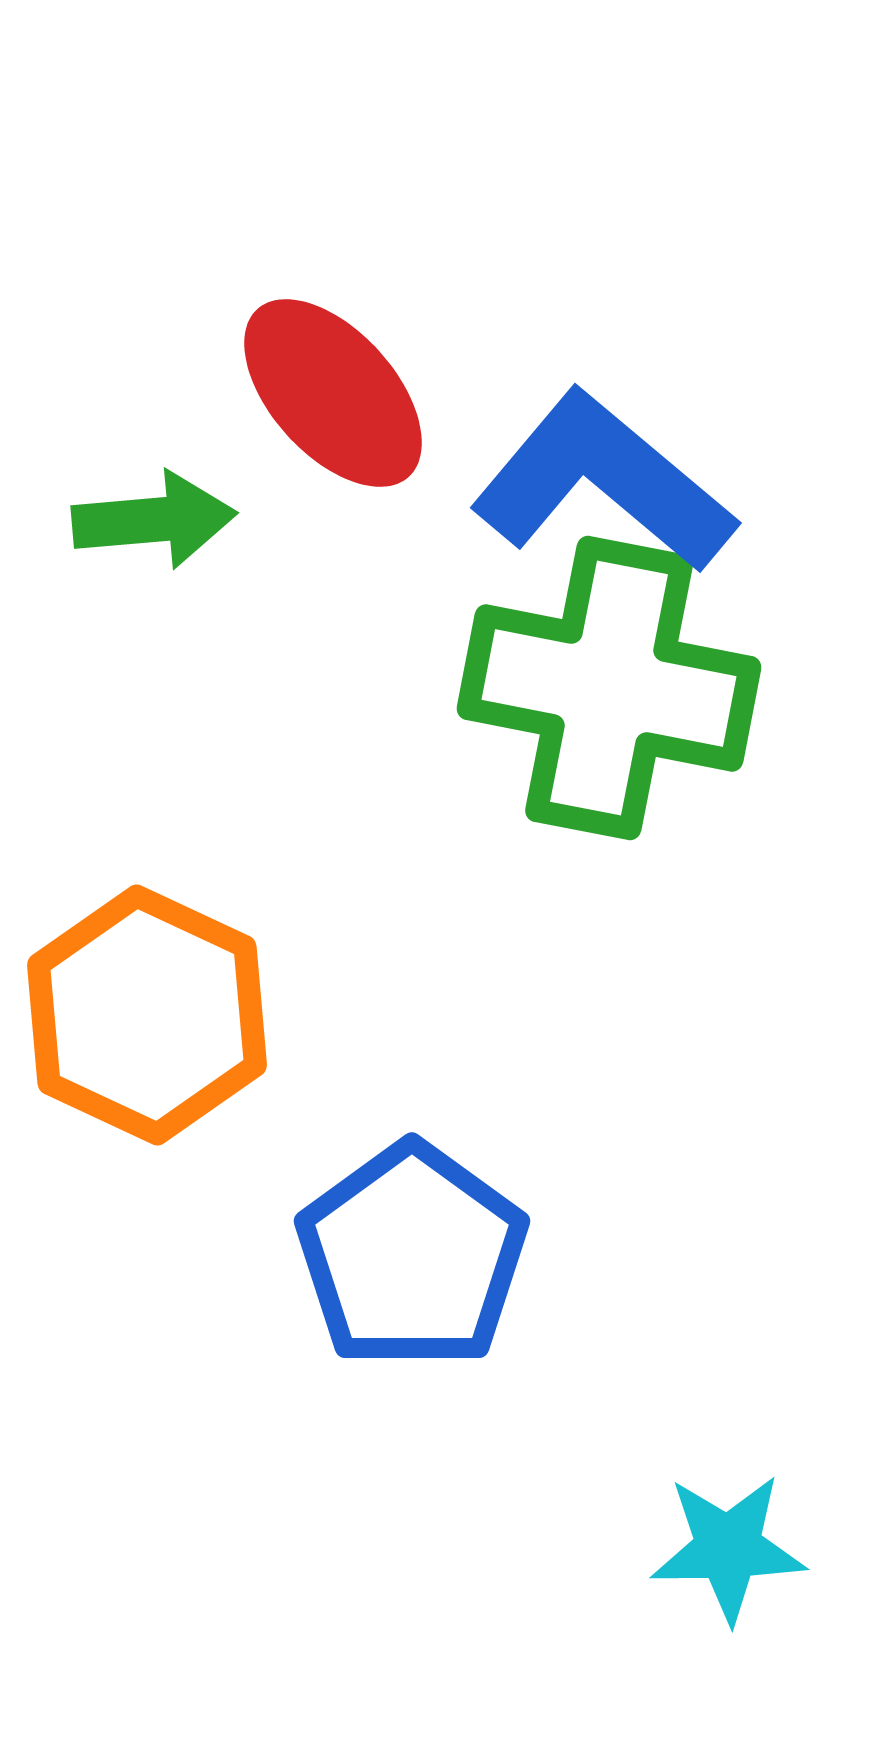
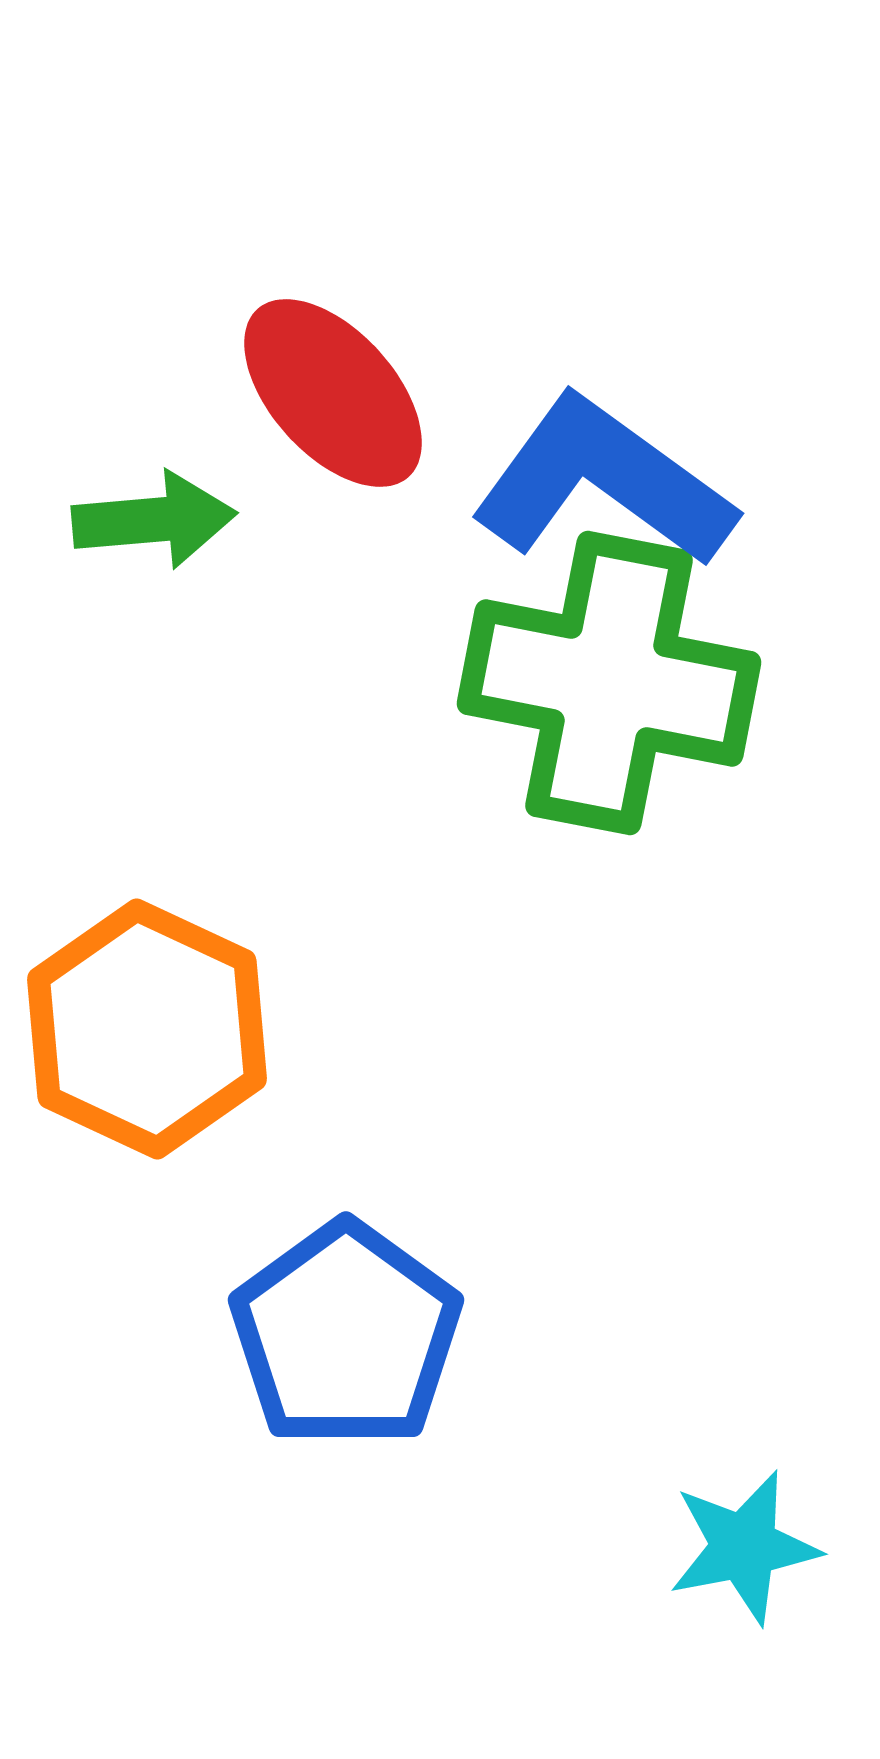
blue L-shape: rotated 4 degrees counterclockwise
green cross: moved 5 px up
orange hexagon: moved 14 px down
blue pentagon: moved 66 px left, 79 px down
cyan star: moved 16 px right, 1 px up; rotated 10 degrees counterclockwise
